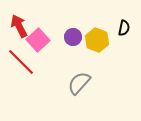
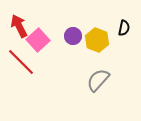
purple circle: moved 1 px up
gray semicircle: moved 19 px right, 3 px up
